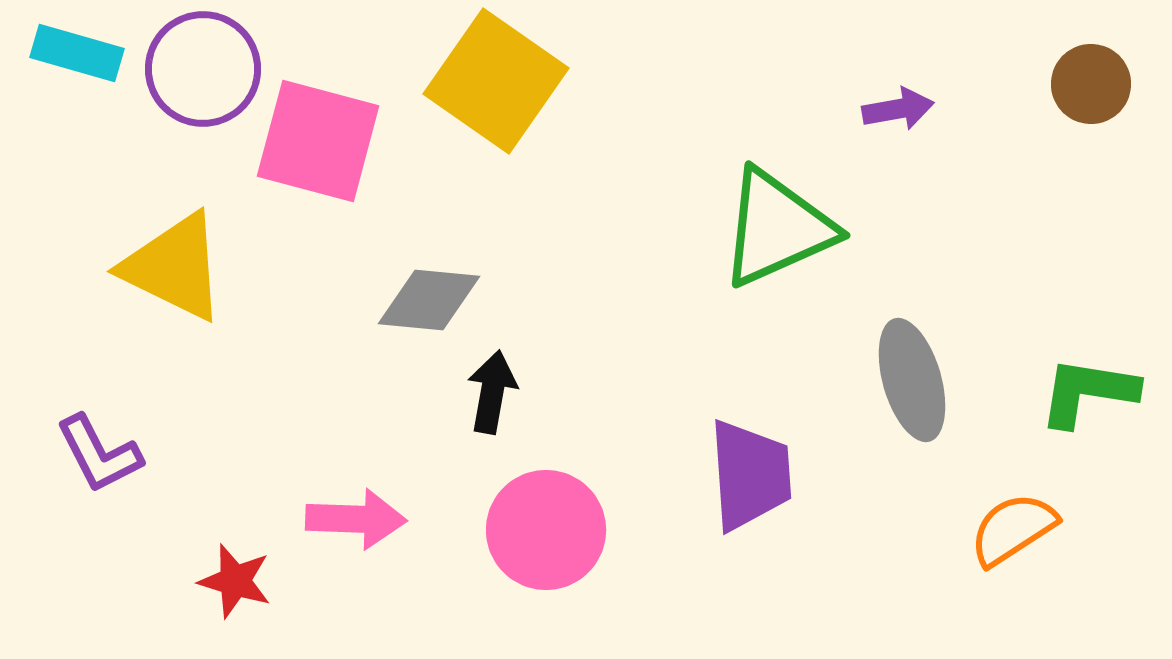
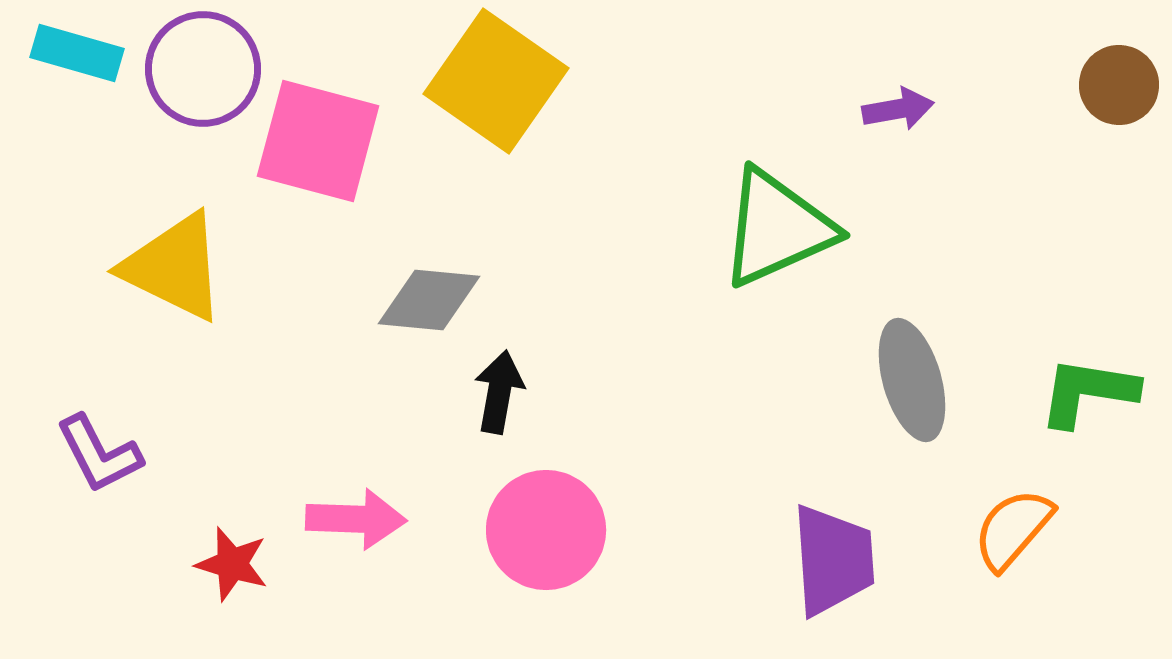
brown circle: moved 28 px right, 1 px down
black arrow: moved 7 px right
purple trapezoid: moved 83 px right, 85 px down
orange semicircle: rotated 16 degrees counterclockwise
red star: moved 3 px left, 17 px up
